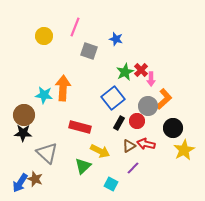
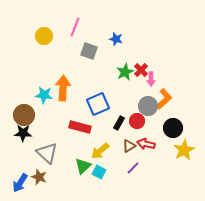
blue square: moved 15 px left, 6 px down; rotated 15 degrees clockwise
yellow arrow: rotated 114 degrees clockwise
brown star: moved 4 px right, 2 px up
cyan square: moved 12 px left, 12 px up
